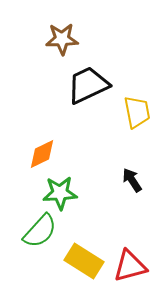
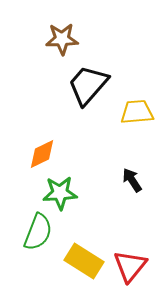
black trapezoid: rotated 24 degrees counterclockwise
yellow trapezoid: rotated 84 degrees counterclockwise
green semicircle: moved 2 px left, 1 px down; rotated 21 degrees counterclockwise
red triangle: rotated 36 degrees counterclockwise
